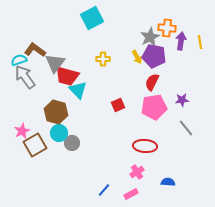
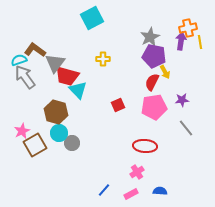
orange cross: moved 21 px right; rotated 18 degrees counterclockwise
yellow arrow: moved 28 px right, 15 px down
blue semicircle: moved 8 px left, 9 px down
